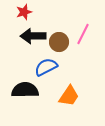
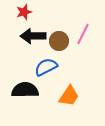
brown circle: moved 1 px up
